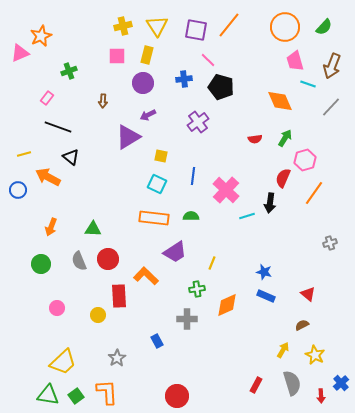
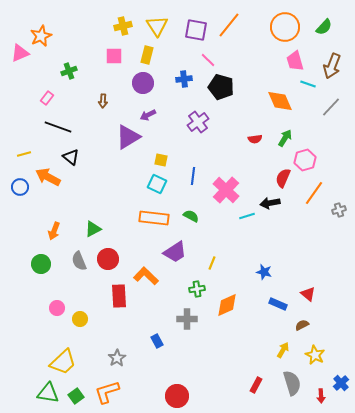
pink square at (117, 56): moved 3 px left
yellow square at (161, 156): moved 4 px down
blue circle at (18, 190): moved 2 px right, 3 px up
black arrow at (270, 203): rotated 72 degrees clockwise
green semicircle at (191, 216): rotated 28 degrees clockwise
orange arrow at (51, 227): moved 3 px right, 4 px down
green triangle at (93, 229): rotated 30 degrees counterclockwise
gray cross at (330, 243): moved 9 px right, 33 px up
blue rectangle at (266, 296): moved 12 px right, 8 px down
yellow circle at (98, 315): moved 18 px left, 4 px down
orange L-shape at (107, 392): rotated 104 degrees counterclockwise
green triangle at (48, 395): moved 2 px up
